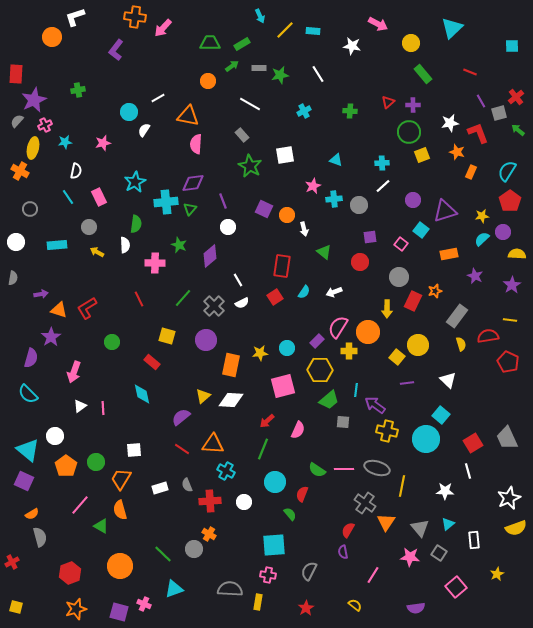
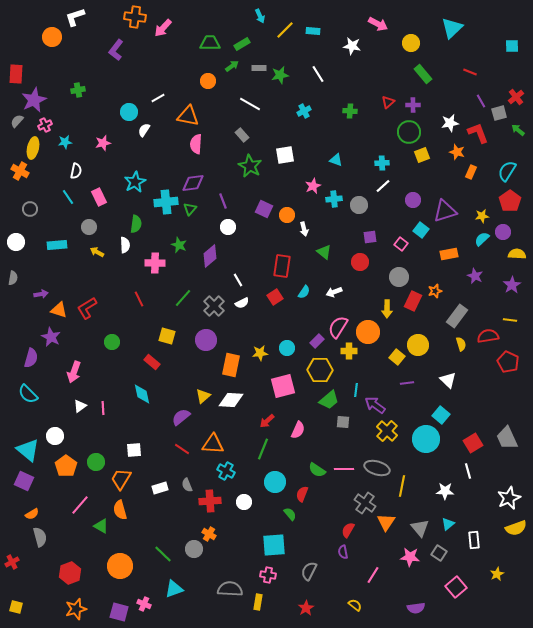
purple star at (51, 337): rotated 12 degrees counterclockwise
yellow cross at (387, 431): rotated 30 degrees clockwise
